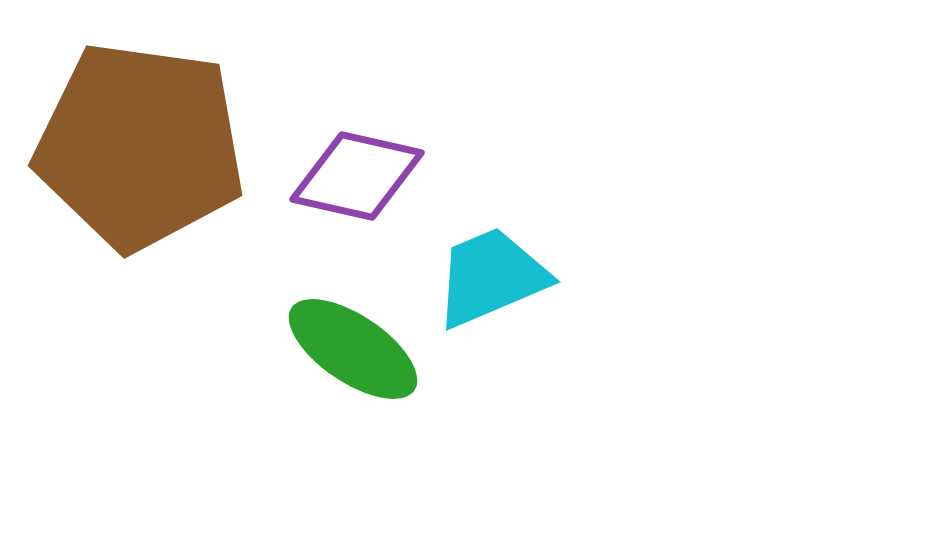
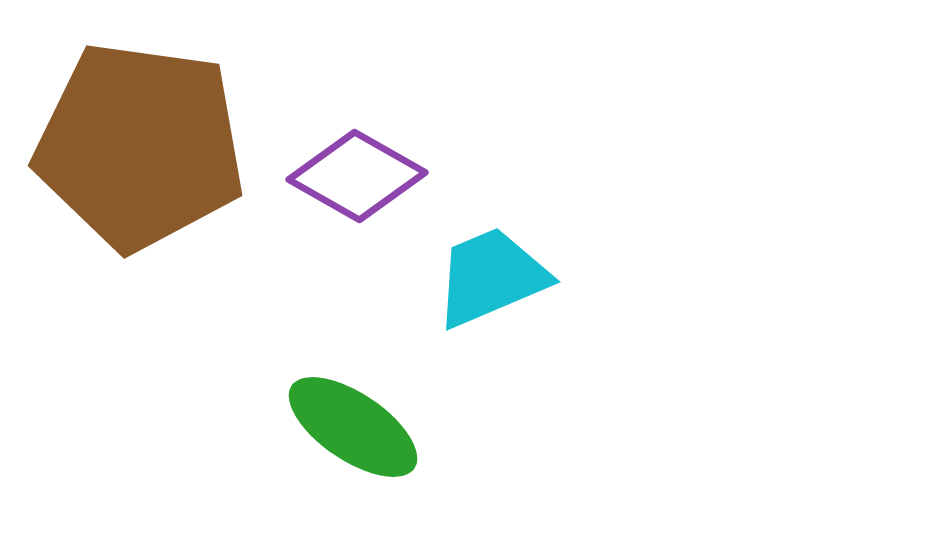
purple diamond: rotated 17 degrees clockwise
green ellipse: moved 78 px down
